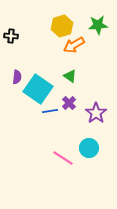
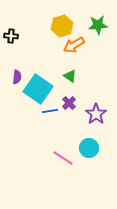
purple star: moved 1 px down
